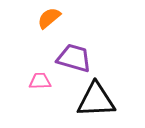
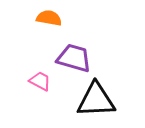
orange semicircle: rotated 50 degrees clockwise
pink trapezoid: rotated 30 degrees clockwise
